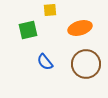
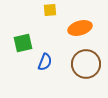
green square: moved 5 px left, 13 px down
blue semicircle: rotated 120 degrees counterclockwise
